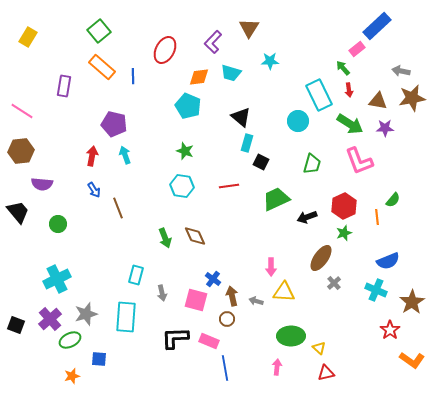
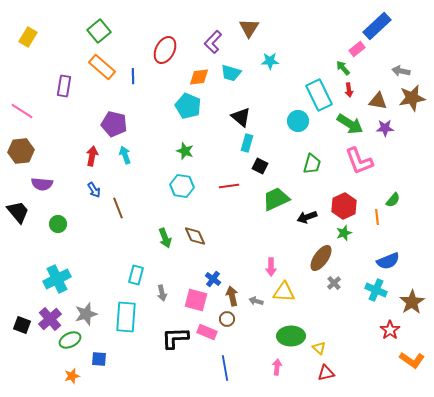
black square at (261, 162): moved 1 px left, 4 px down
black square at (16, 325): moved 6 px right
pink rectangle at (209, 341): moved 2 px left, 9 px up
